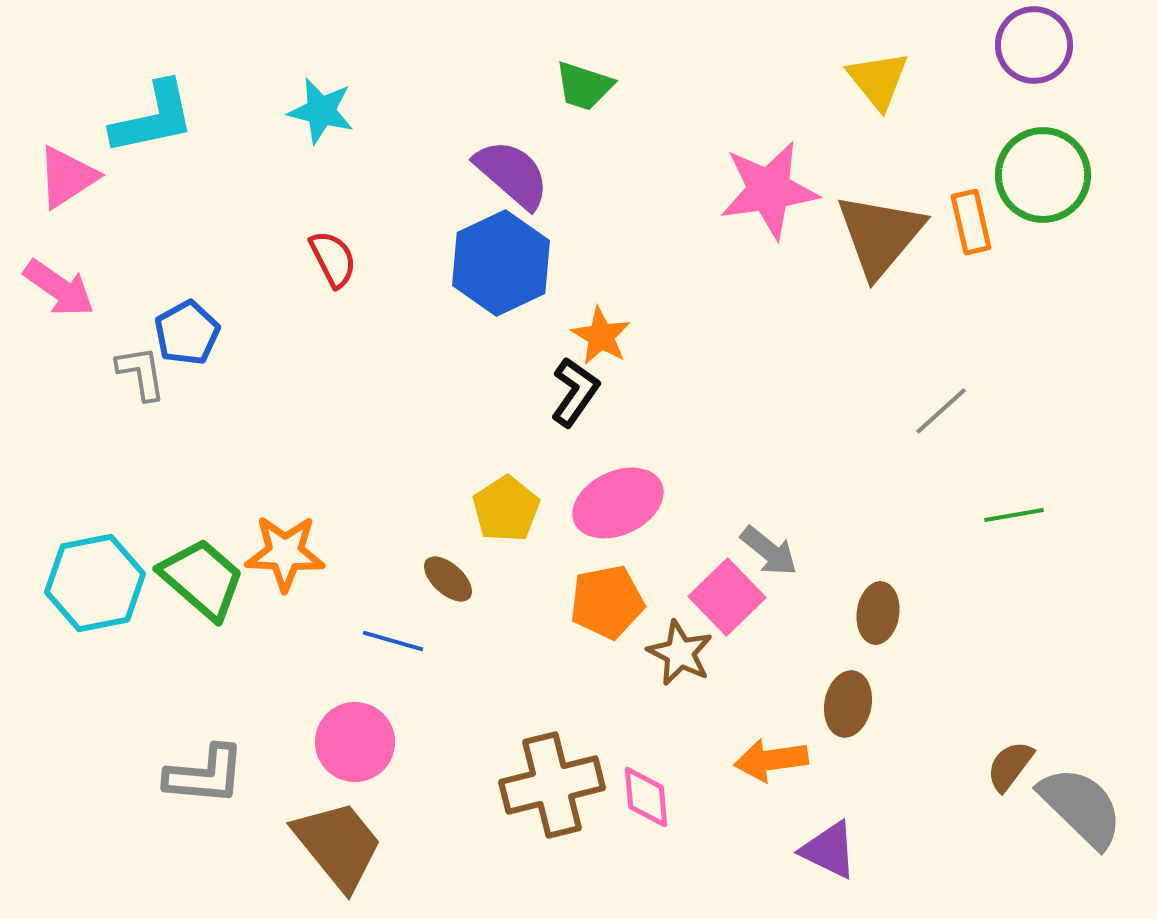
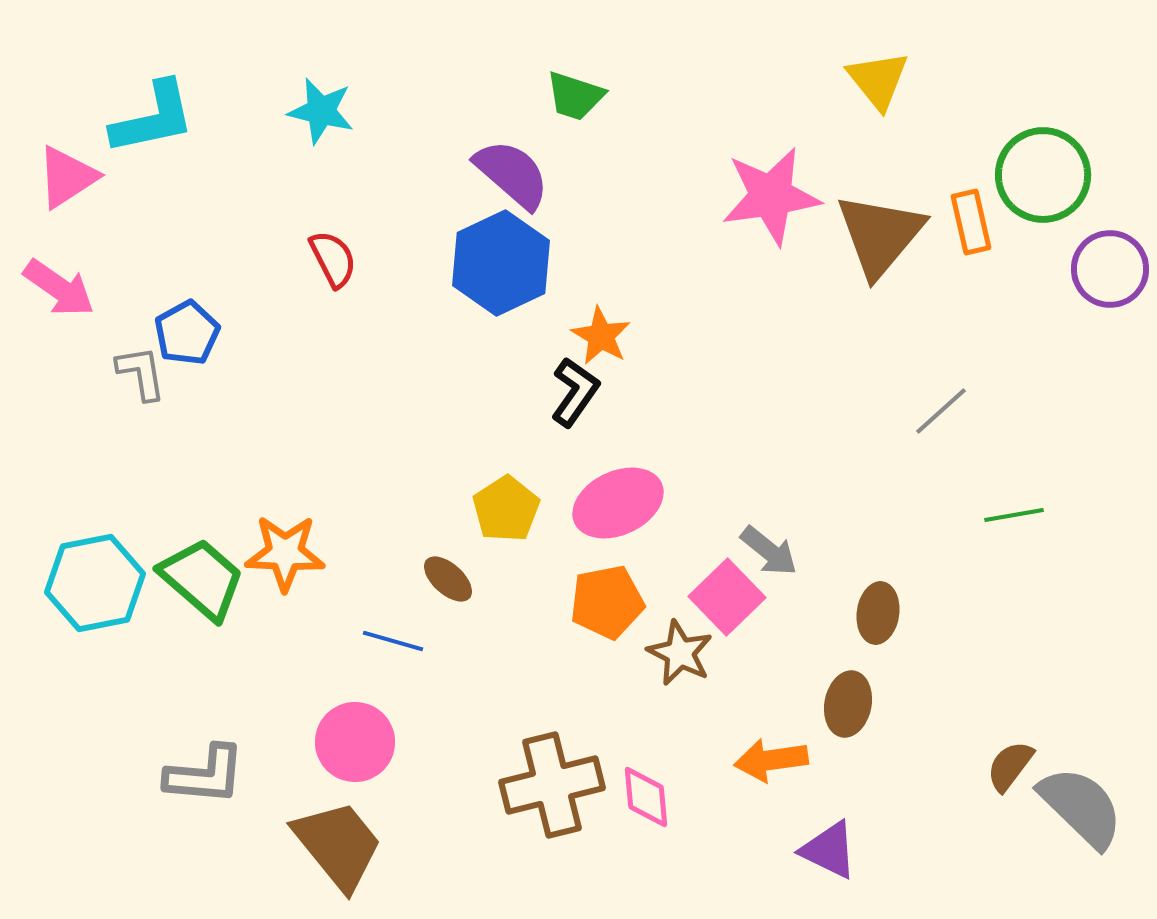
purple circle at (1034, 45): moved 76 px right, 224 px down
green trapezoid at (584, 86): moved 9 px left, 10 px down
pink star at (769, 190): moved 2 px right, 6 px down
